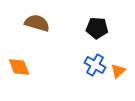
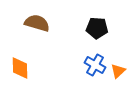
orange diamond: moved 1 px right, 1 px down; rotated 20 degrees clockwise
